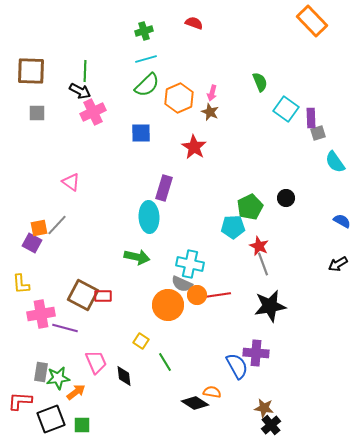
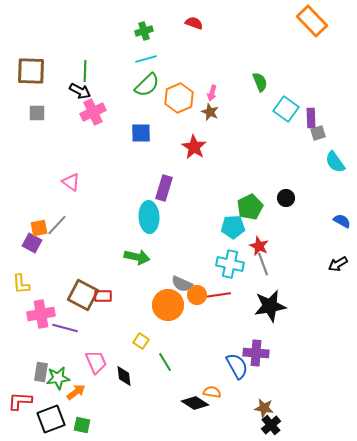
cyan cross at (190, 264): moved 40 px right
green square at (82, 425): rotated 12 degrees clockwise
